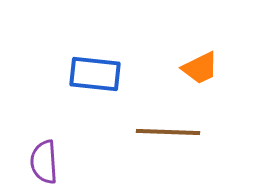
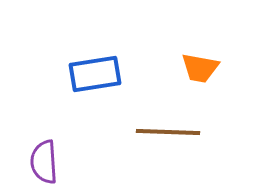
orange trapezoid: rotated 36 degrees clockwise
blue rectangle: rotated 15 degrees counterclockwise
